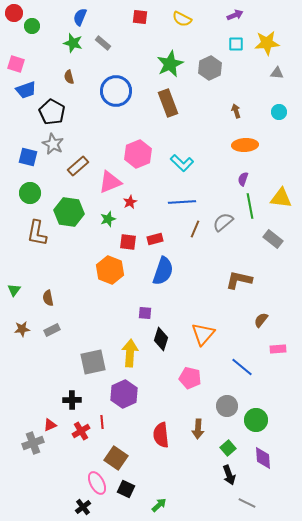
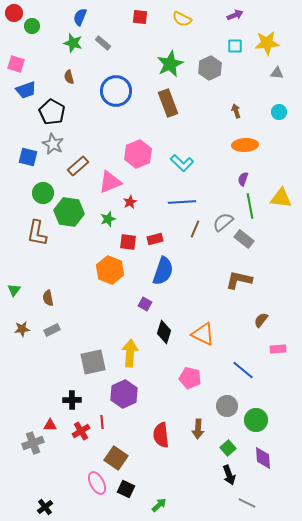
cyan square at (236, 44): moved 1 px left, 2 px down
green circle at (30, 193): moved 13 px right
gray rectangle at (273, 239): moved 29 px left
purple square at (145, 313): moved 9 px up; rotated 24 degrees clockwise
orange triangle at (203, 334): rotated 45 degrees counterclockwise
black diamond at (161, 339): moved 3 px right, 7 px up
blue line at (242, 367): moved 1 px right, 3 px down
red triangle at (50, 425): rotated 24 degrees clockwise
black cross at (83, 507): moved 38 px left
